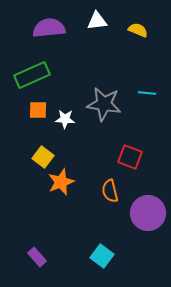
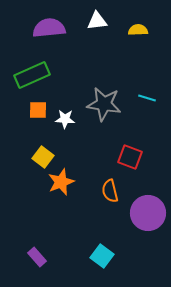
yellow semicircle: rotated 24 degrees counterclockwise
cyan line: moved 5 px down; rotated 12 degrees clockwise
